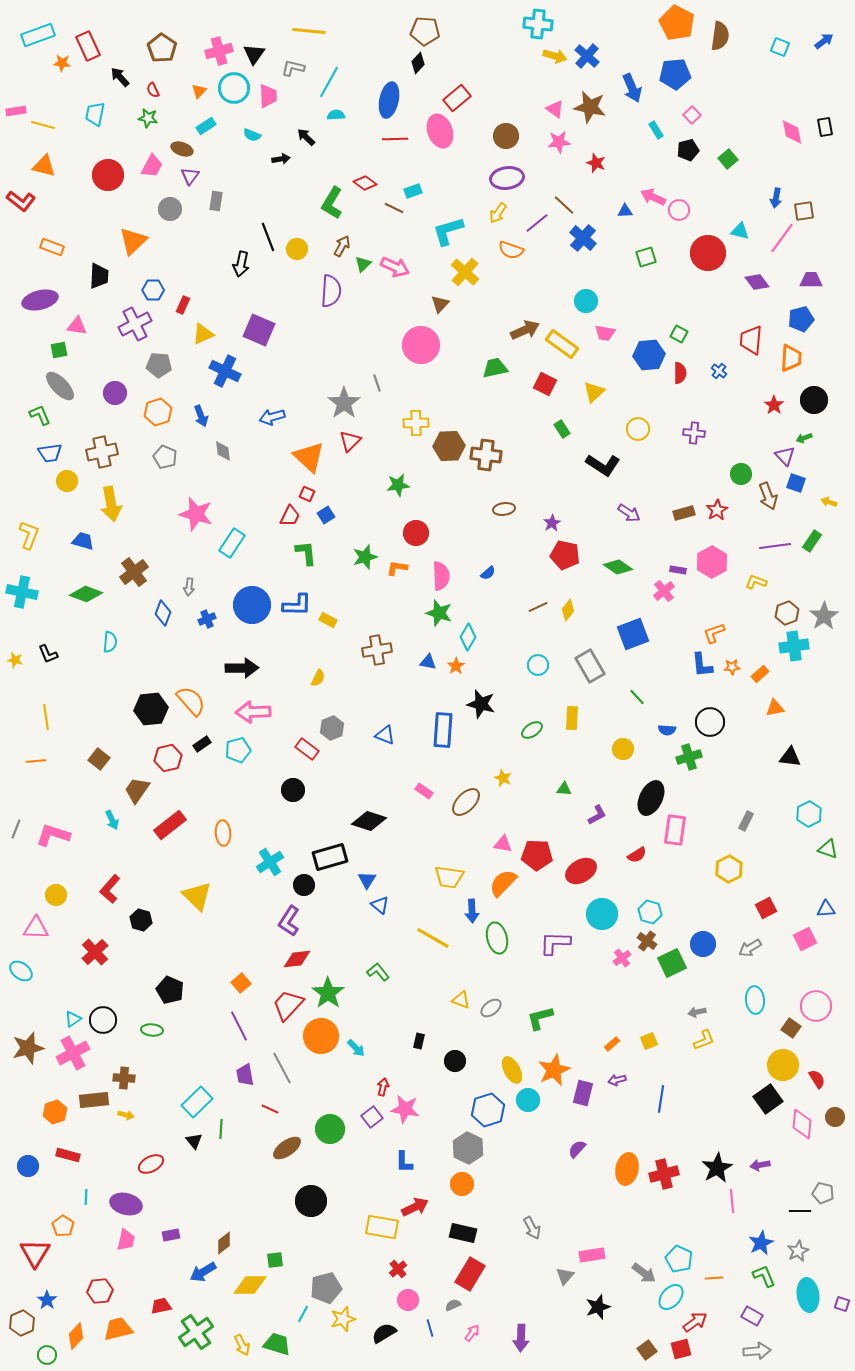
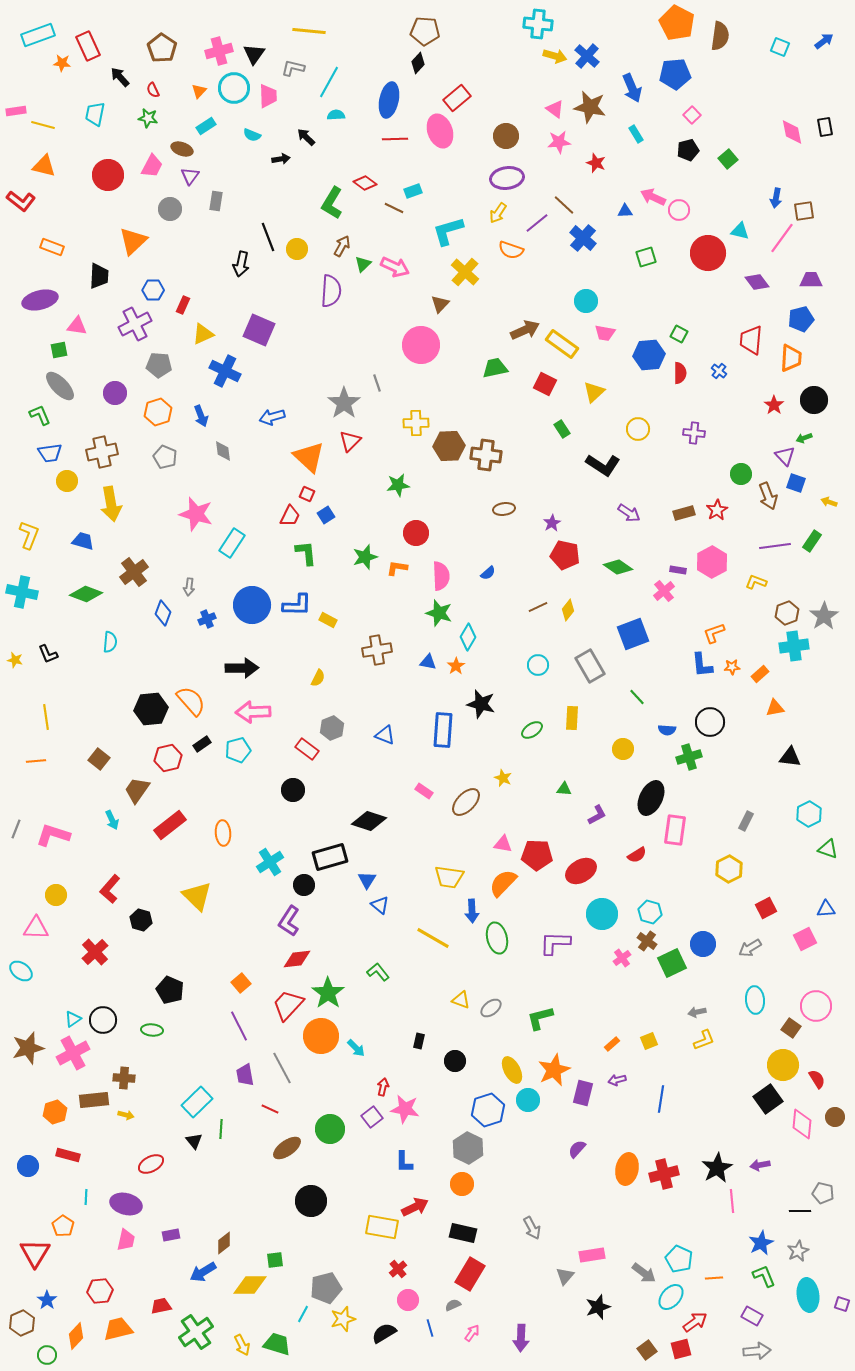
cyan rectangle at (656, 130): moved 20 px left, 4 px down
